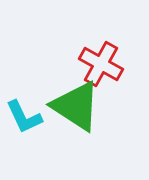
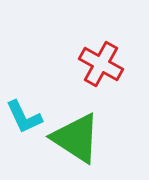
green triangle: moved 32 px down
